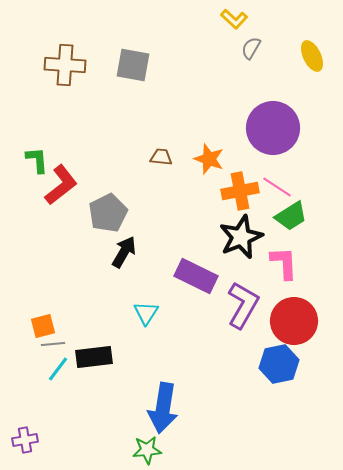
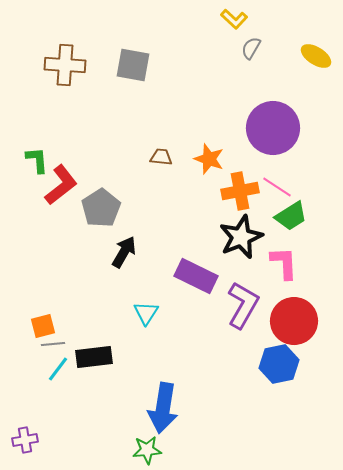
yellow ellipse: moved 4 px right; rotated 32 degrees counterclockwise
gray pentagon: moved 7 px left, 5 px up; rotated 6 degrees counterclockwise
